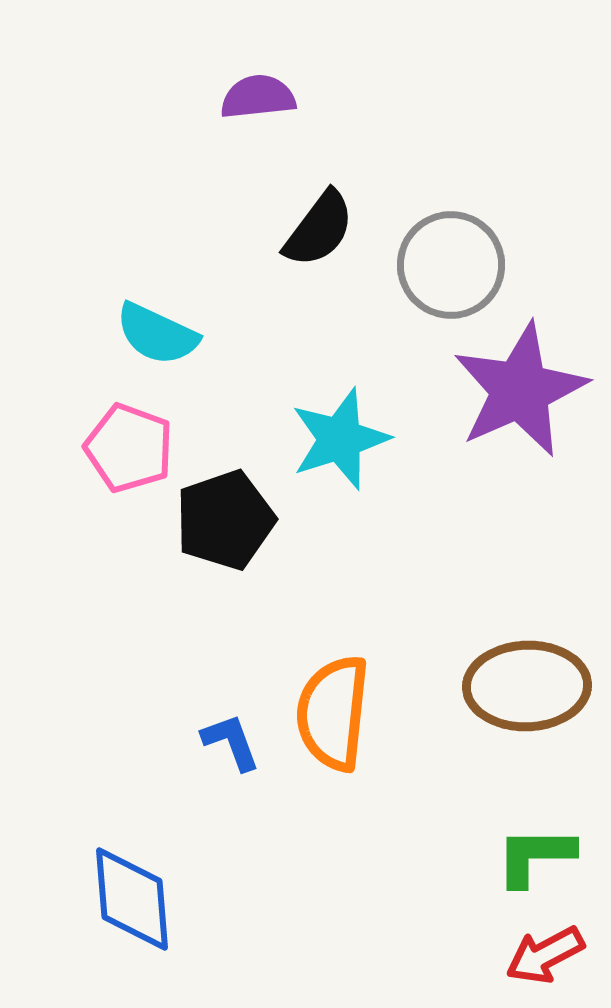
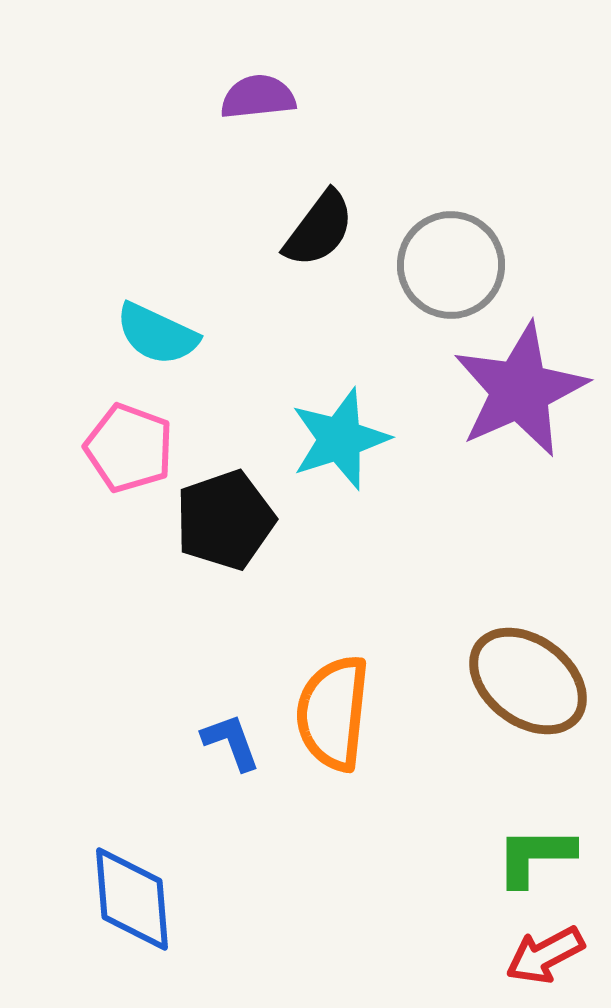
brown ellipse: moved 1 px right, 5 px up; rotated 39 degrees clockwise
